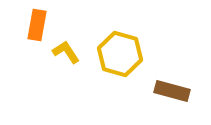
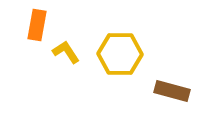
yellow hexagon: rotated 15 degrees counterclockwise
